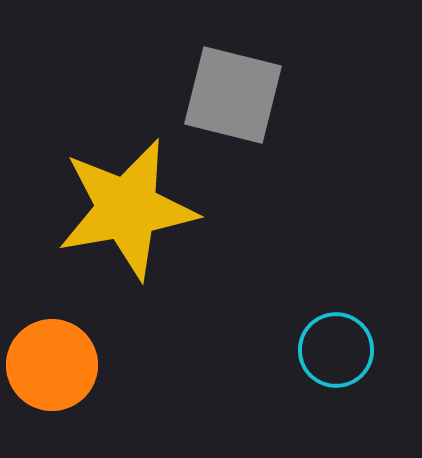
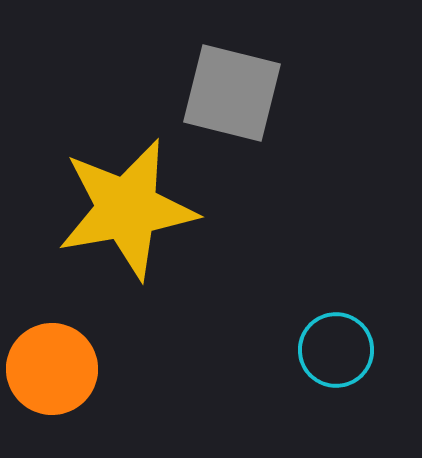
gray square: moved 1 px left, 2 px up
orange circle: moved 4 px down
